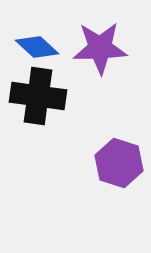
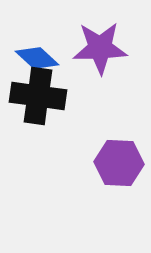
blue diamond: moved 11 px down
purple hexagon: rotated 15 degrees counterclockwise
